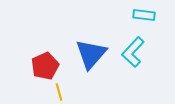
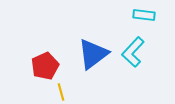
blue triangle: moved 2 px right; rotated 12 degrees clockwise
yellow line: moved 2 px right
